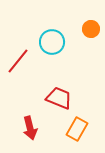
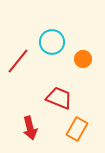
orange circle: moved 8 px left, 30 px down
